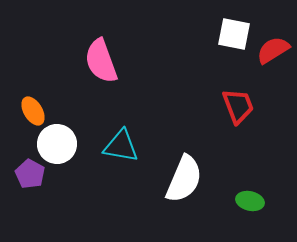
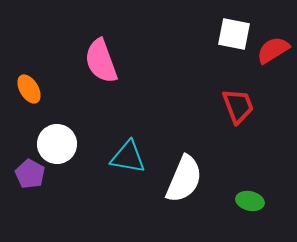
orange ellipse: moved 4 px left, 22 px up
cyan triangle: moved 7 px right, 11 px down
